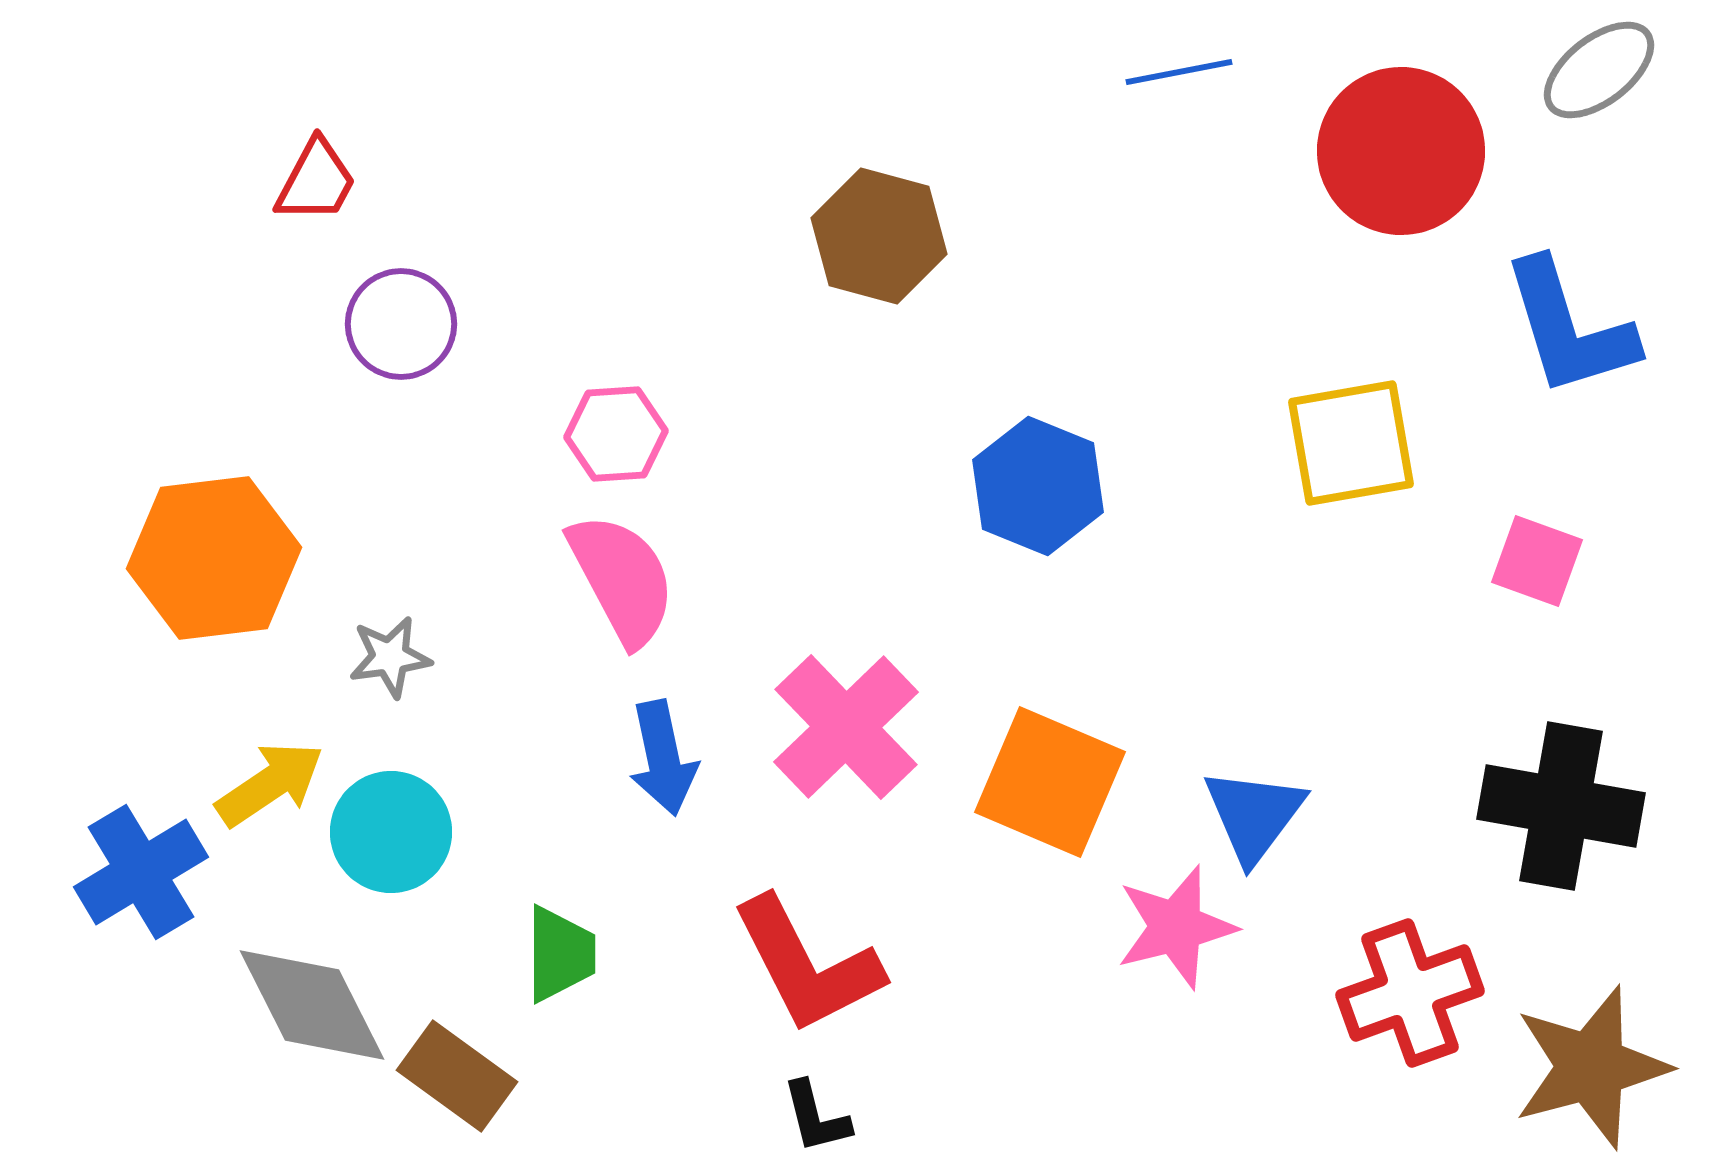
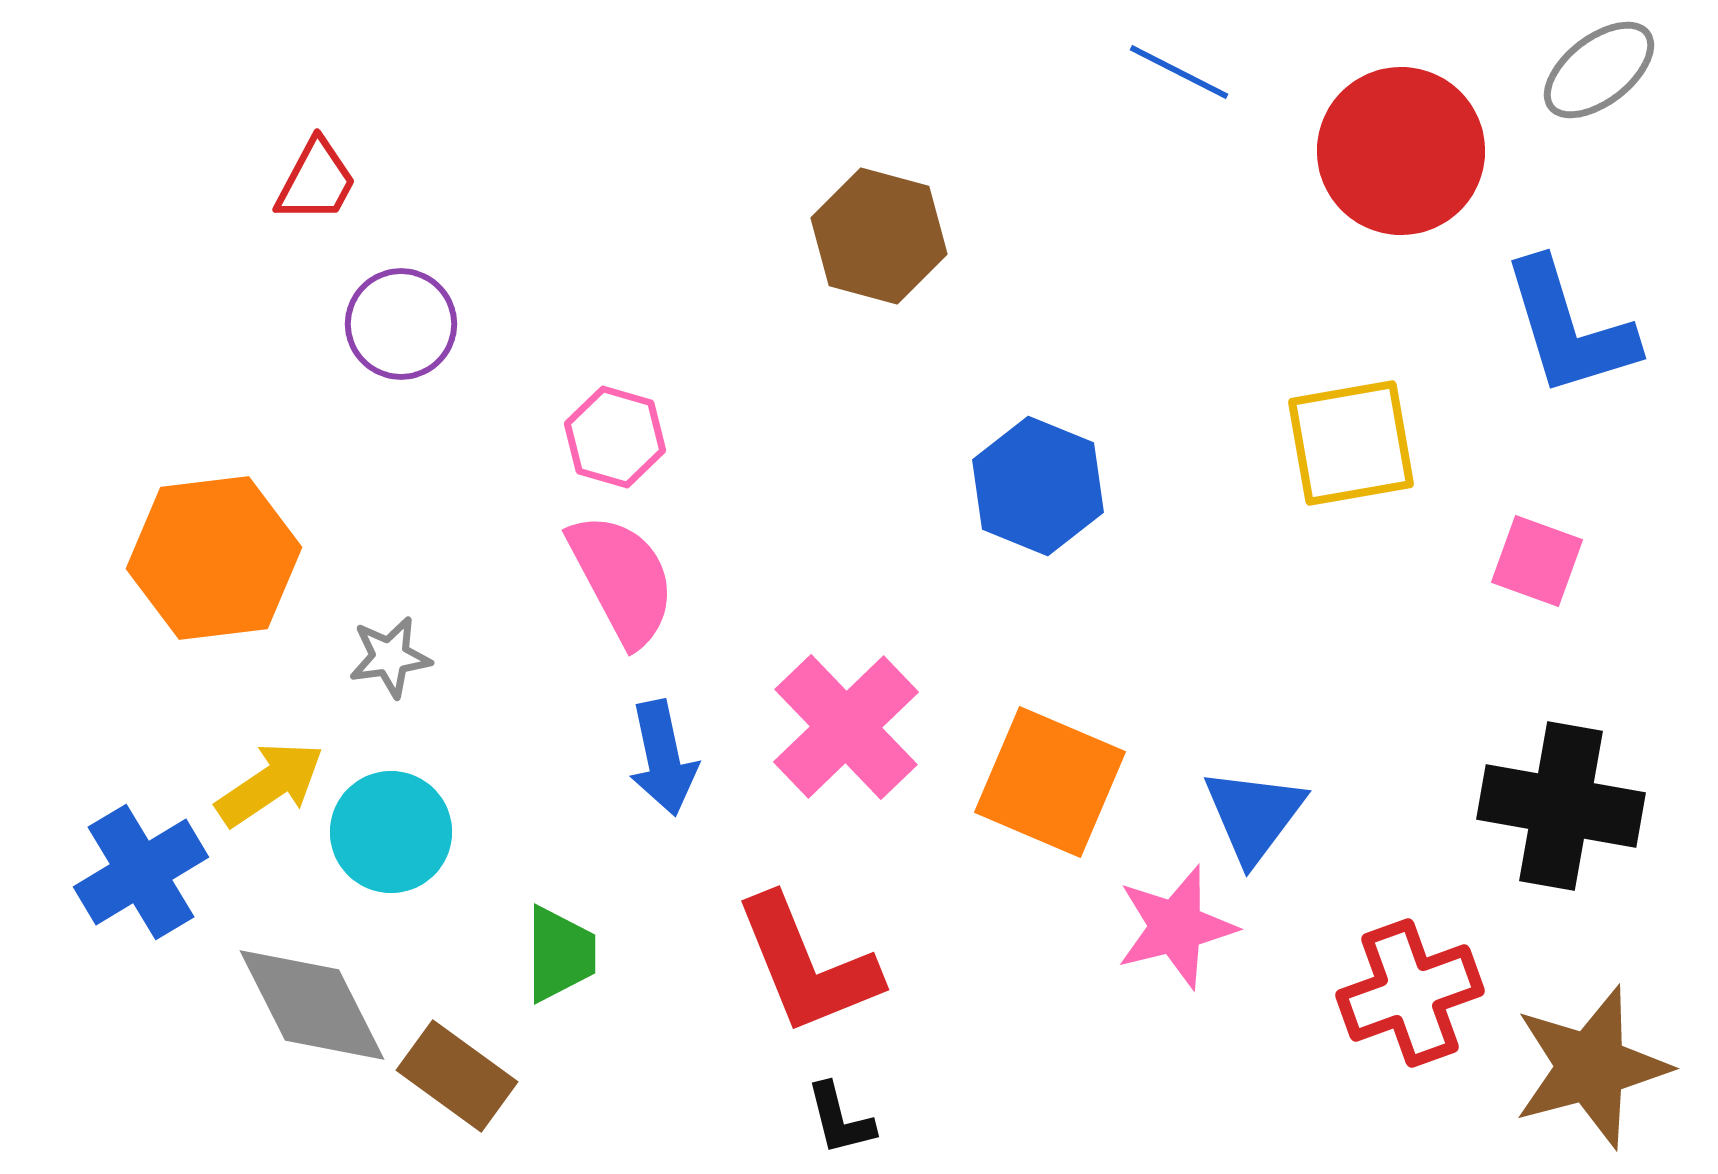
blue line: rotated 38 degrees clockwise
pink hexagon: moved 1 px left, 3 px down; rotated 20 degrees clockwise
red L-shape: rotated 5 degrees clockwise
black L-shape: moved 24 px right, 2 px down
